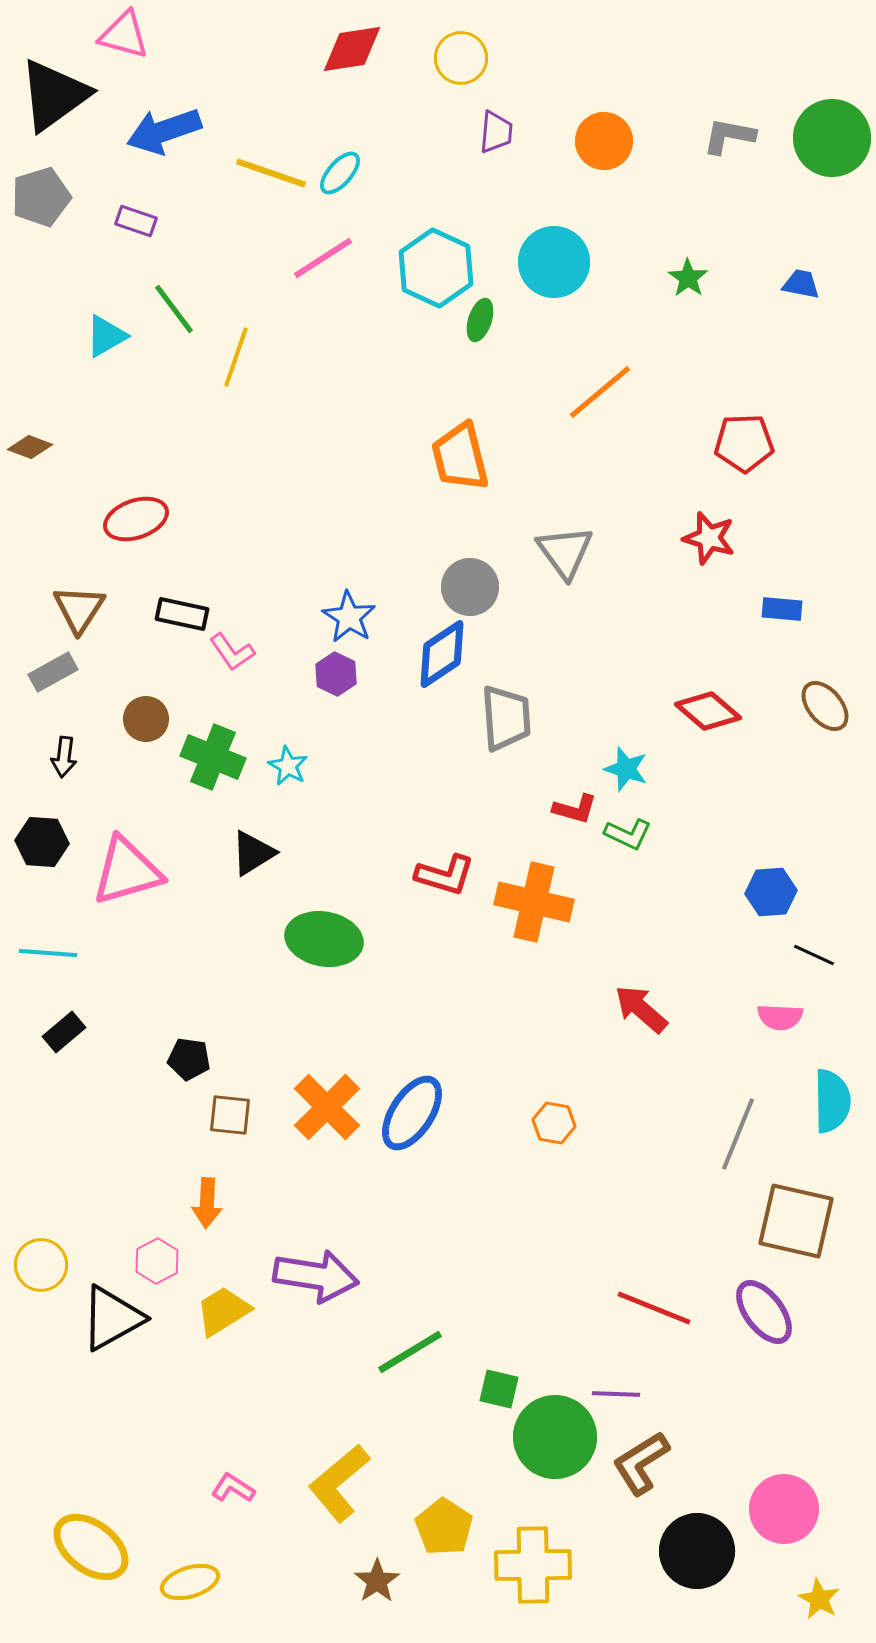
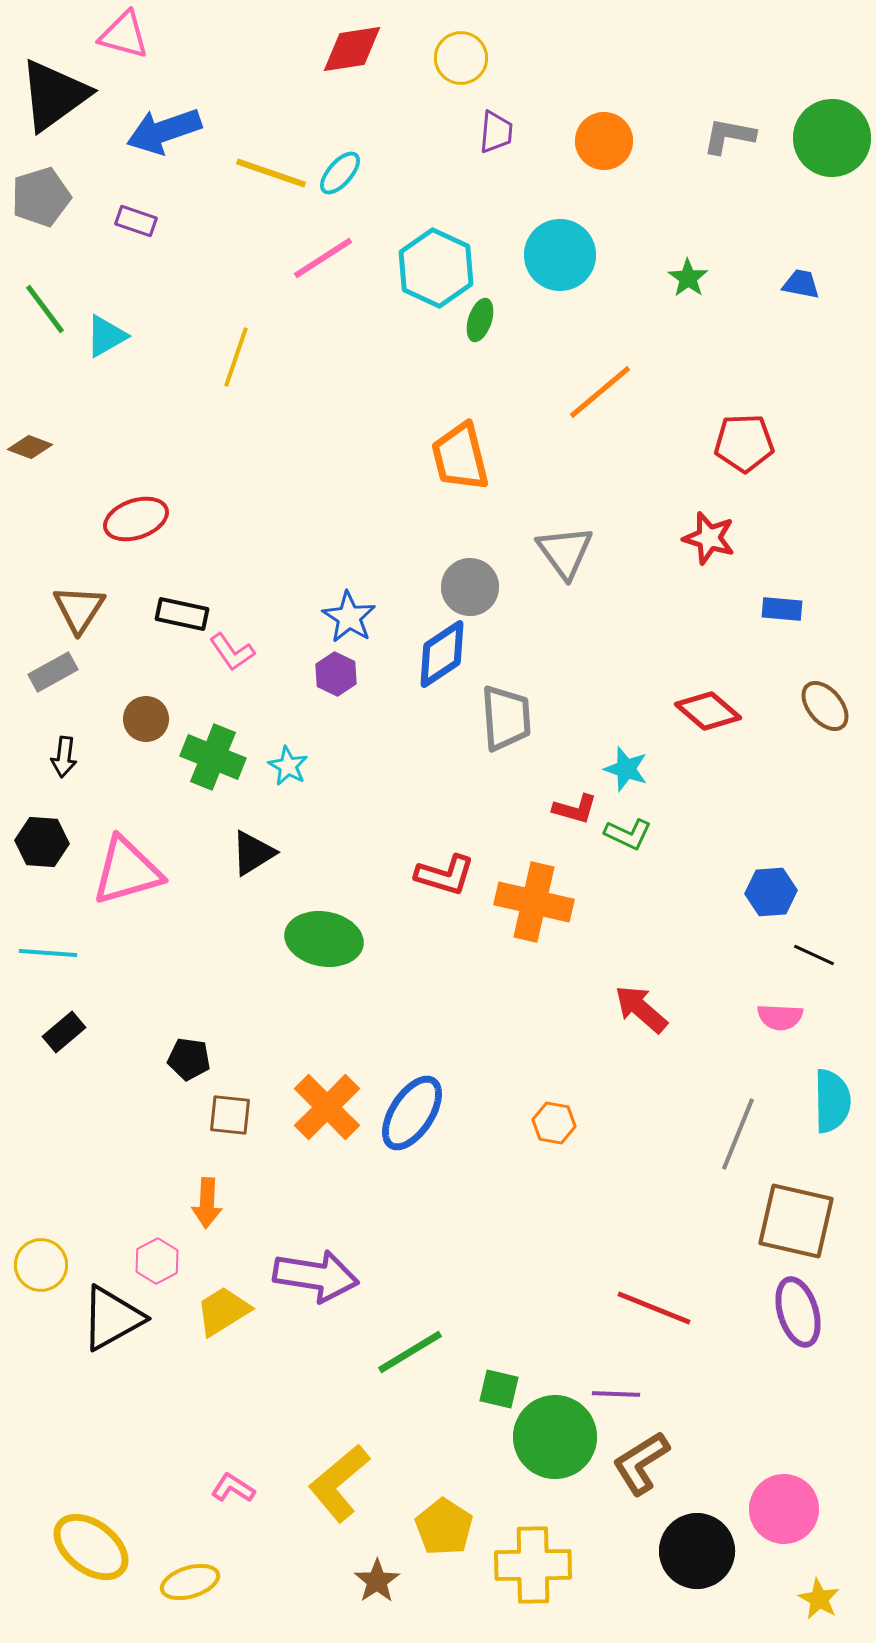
cyan circle at (554, 262): moved 6 px right, 7 px up
green line at (174, 309): moved 129 px left
purple ellipse at (764, 1312): moved 34 px right; rotated 20 degrees clockwise
